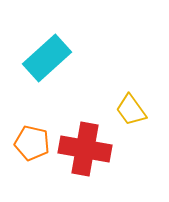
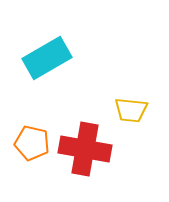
cyan rectangle: rotated 12 degrees clockwise
yellow trapezoid: rotated 48 degrees counterclockwise
